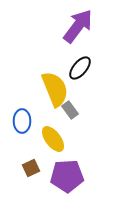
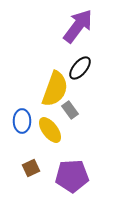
yellow semicircle: rotated 42 degrees clockwise
yellow ellipse: moved 3 px left, 9 px up
purple pentagon: moved 5 px right
